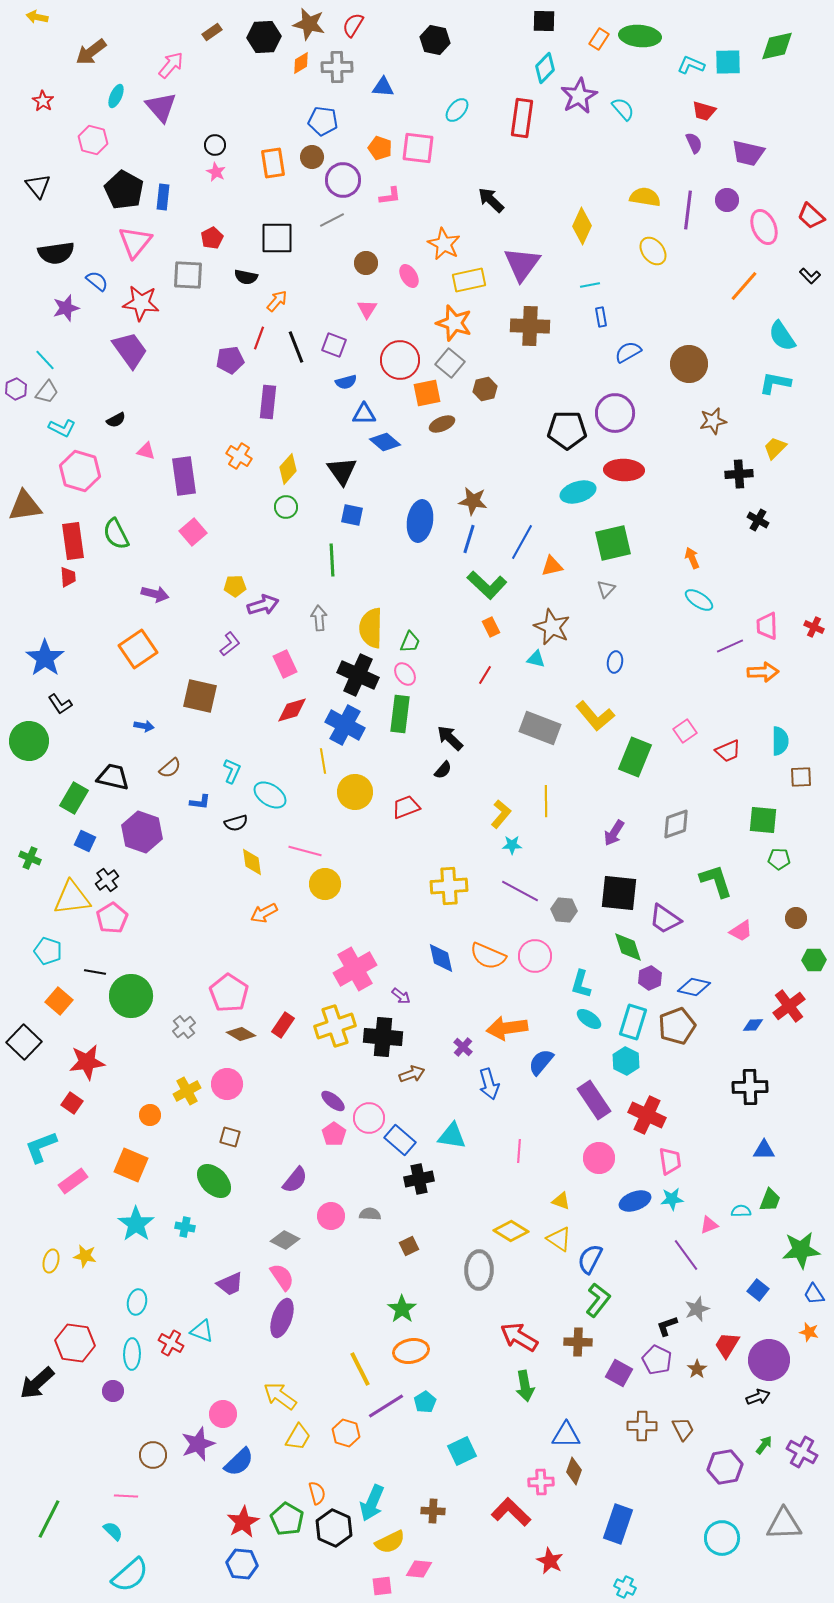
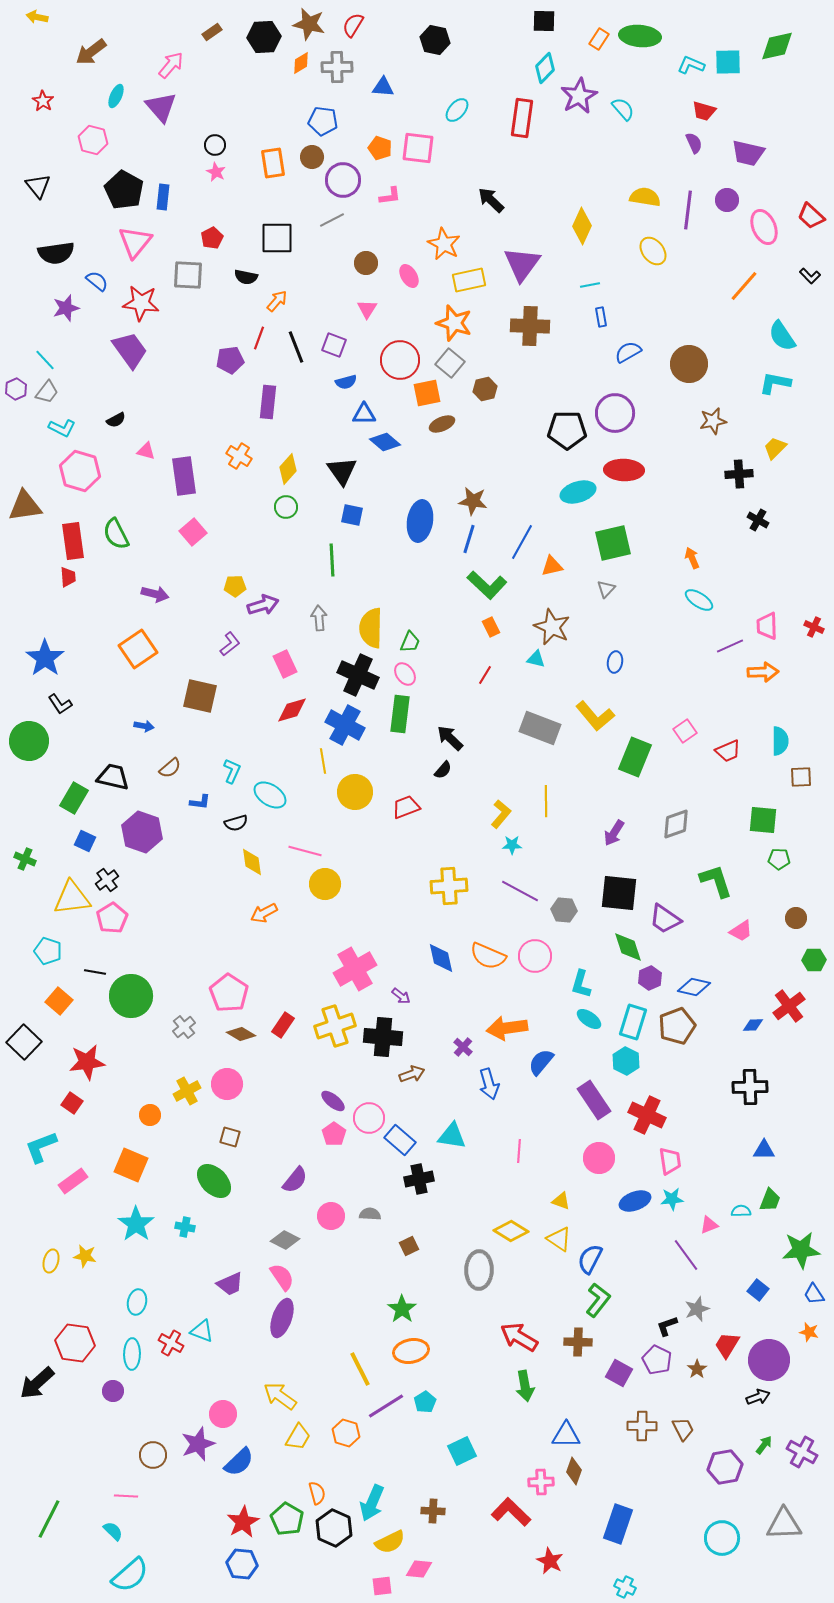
green cross at (30, 858): moved 5 px left, 1 px down
